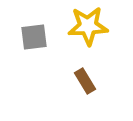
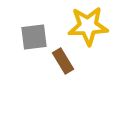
brown rectangle: moved 22 px left, 20 px up
